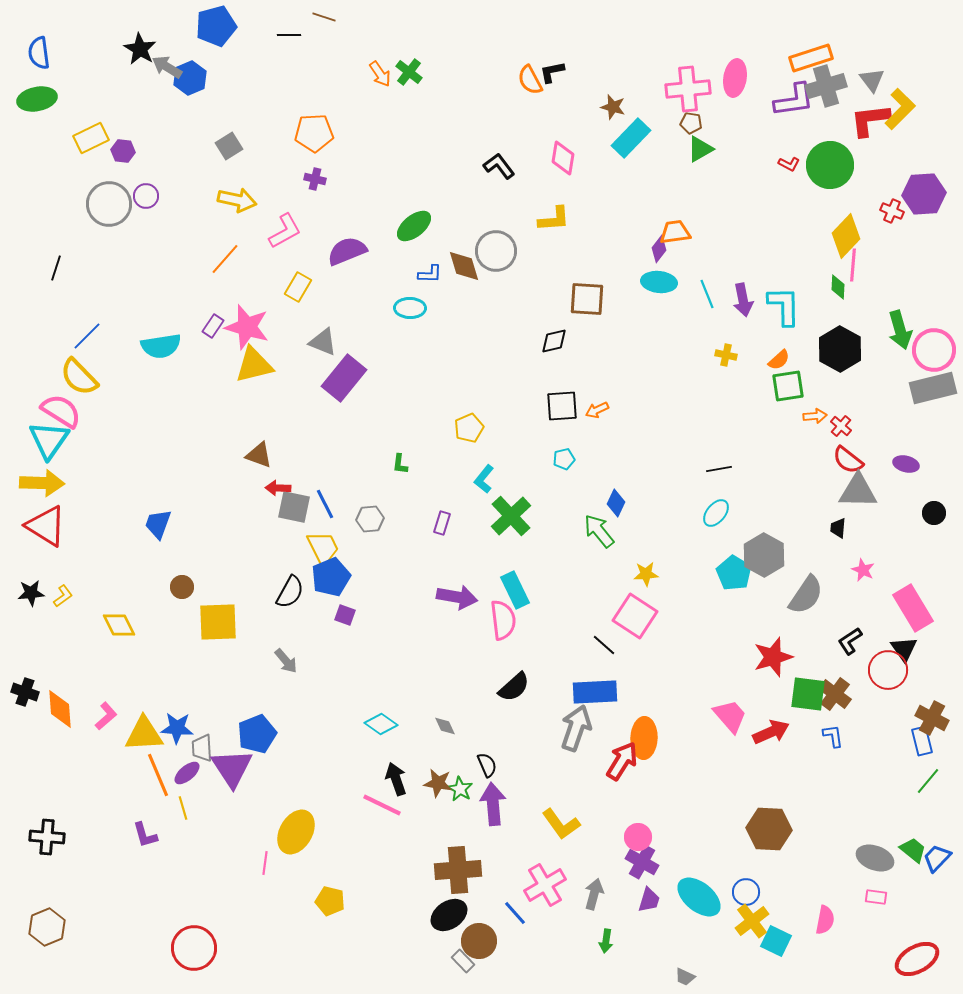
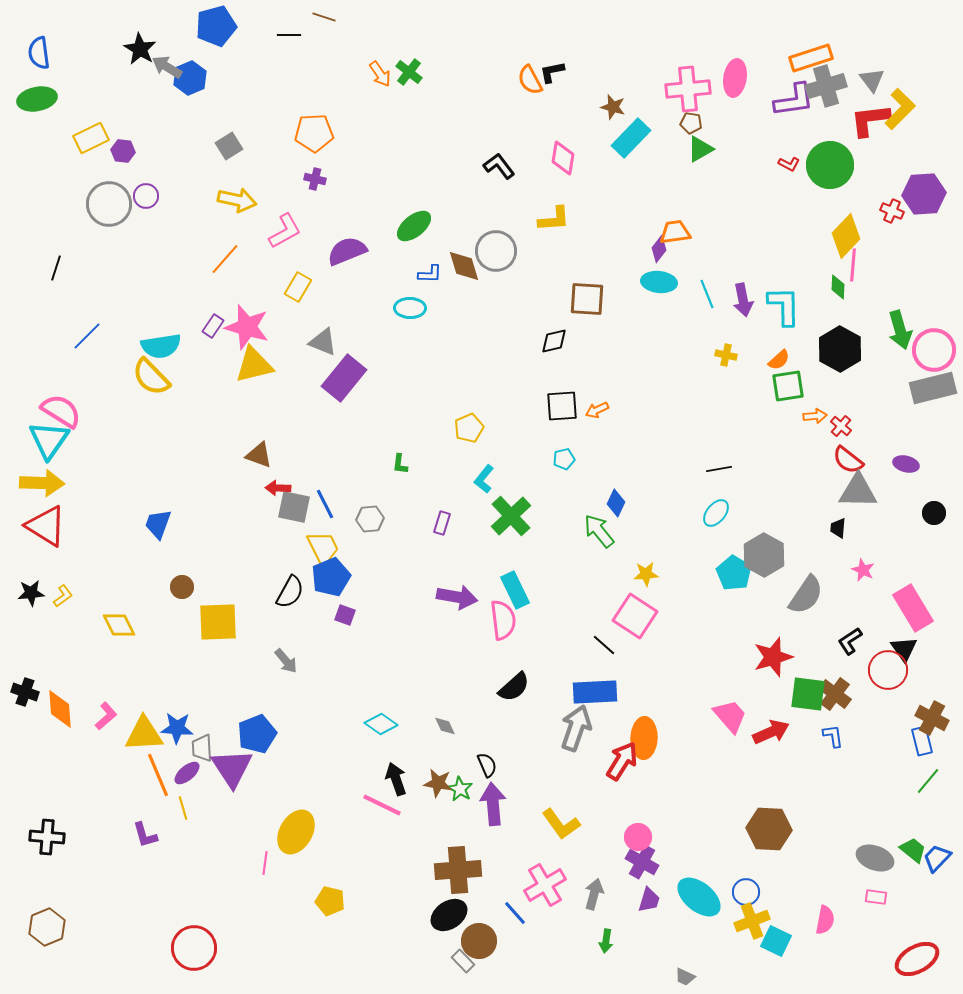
yellow semicircle at (79, 377): moved 72 px right
yellow cross at (752, 921): rotated 16 degrees clockwise
